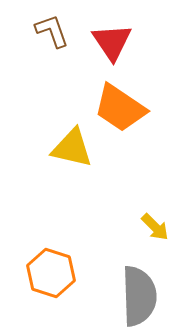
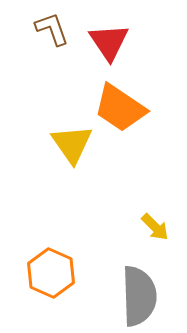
brown L-shape: moved 2 px up
red triangle: moved 3 px left
yellow triangle: moved 4 px up; rotated 42 degrees clockwise
orange hexagon: rotated 6 degrees clockwise
